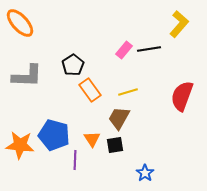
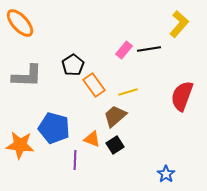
orange rectangle: moved 4 px right, 5 px up
brown trapezoid: moved 4 px left, 2 px up; rotated 20 degrees clockwise
blue pentagon: moved 7 px up
orange triangle: rotated 36 degrees counterclockwise
black square: rotated 24 degrees counterclockwise
blue star: moved 21 px right, 1 px down
